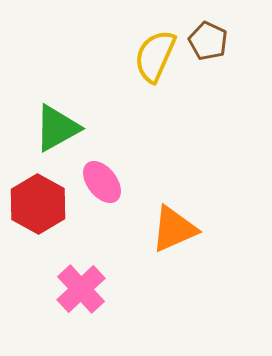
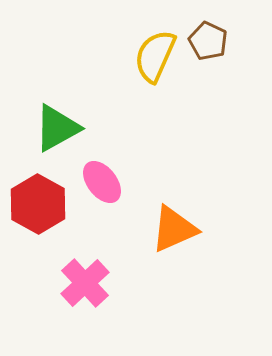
pink cross: moved 4 px right, 6 px up
